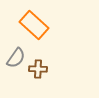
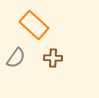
brown cross: moved 15 px right, 11 px up
